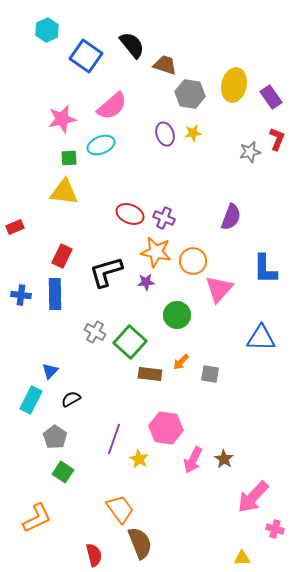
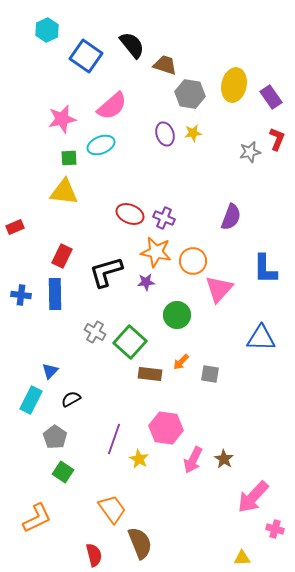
orange trapezoid at (120, 509): moved 8 px left
